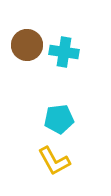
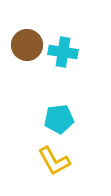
cyan cross: moved 1 px left
